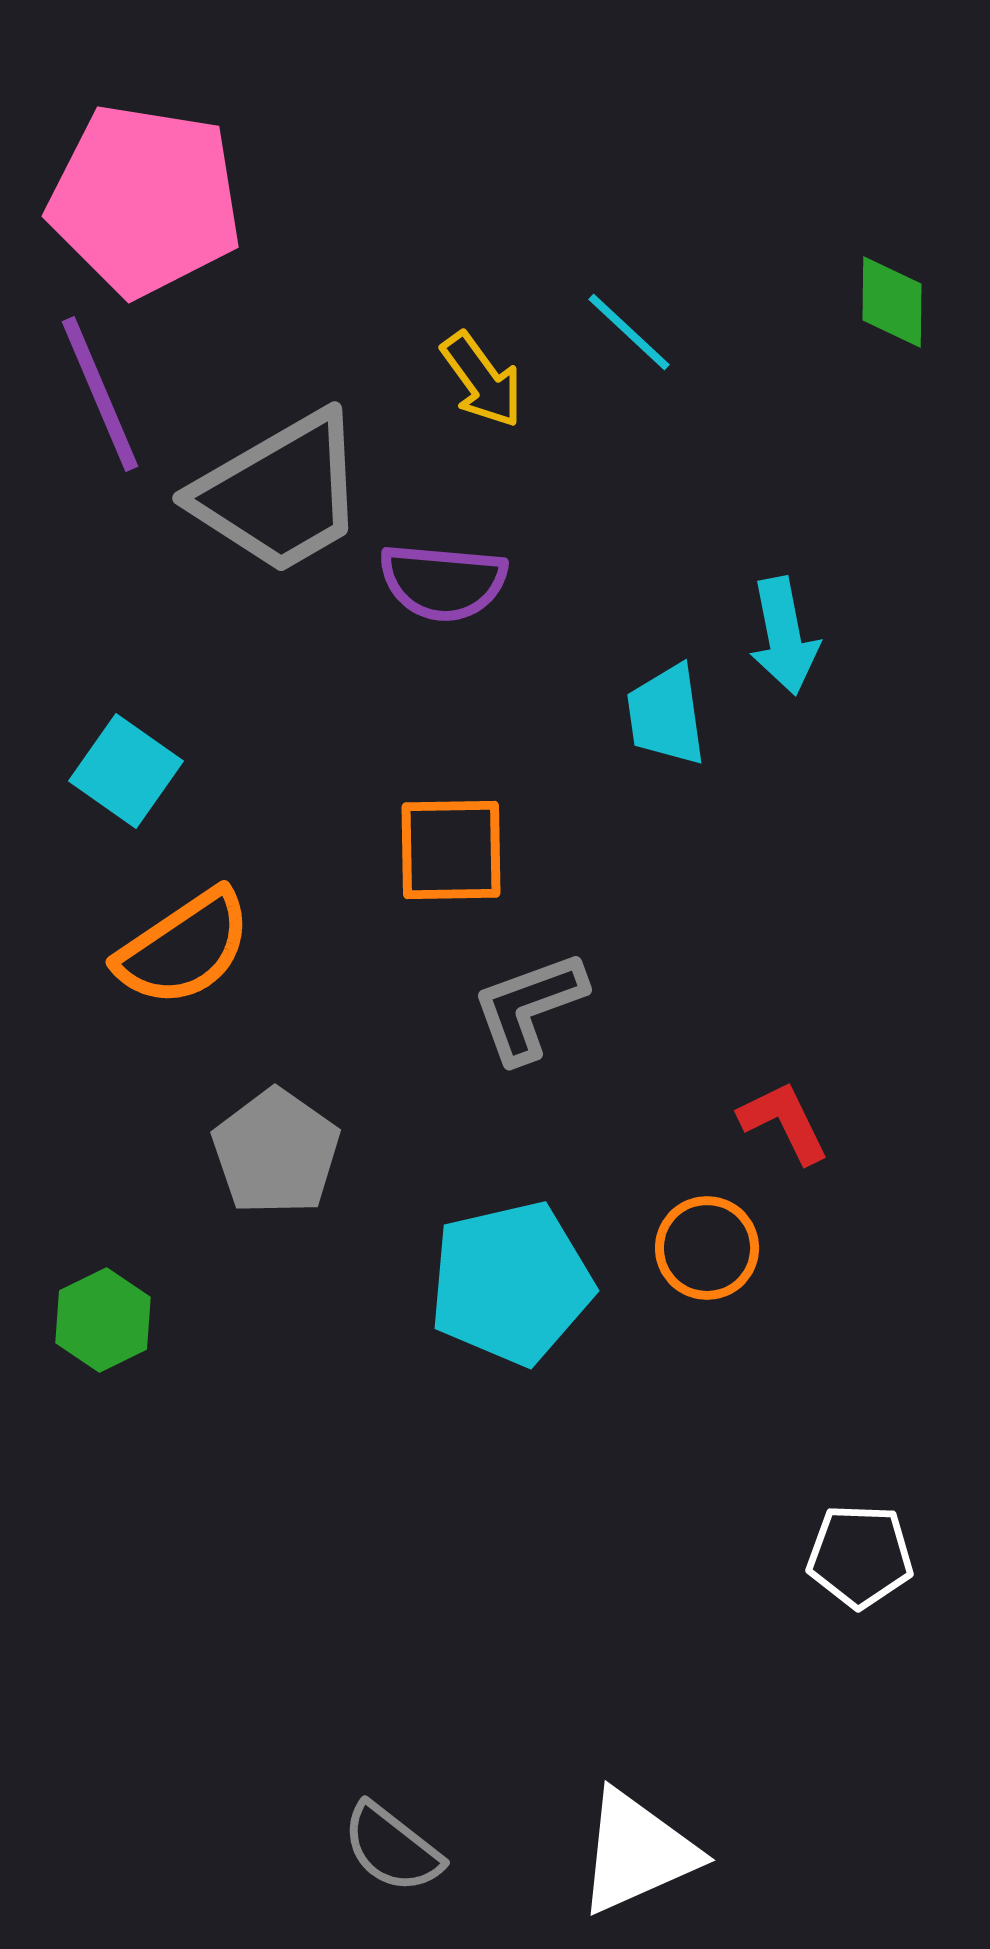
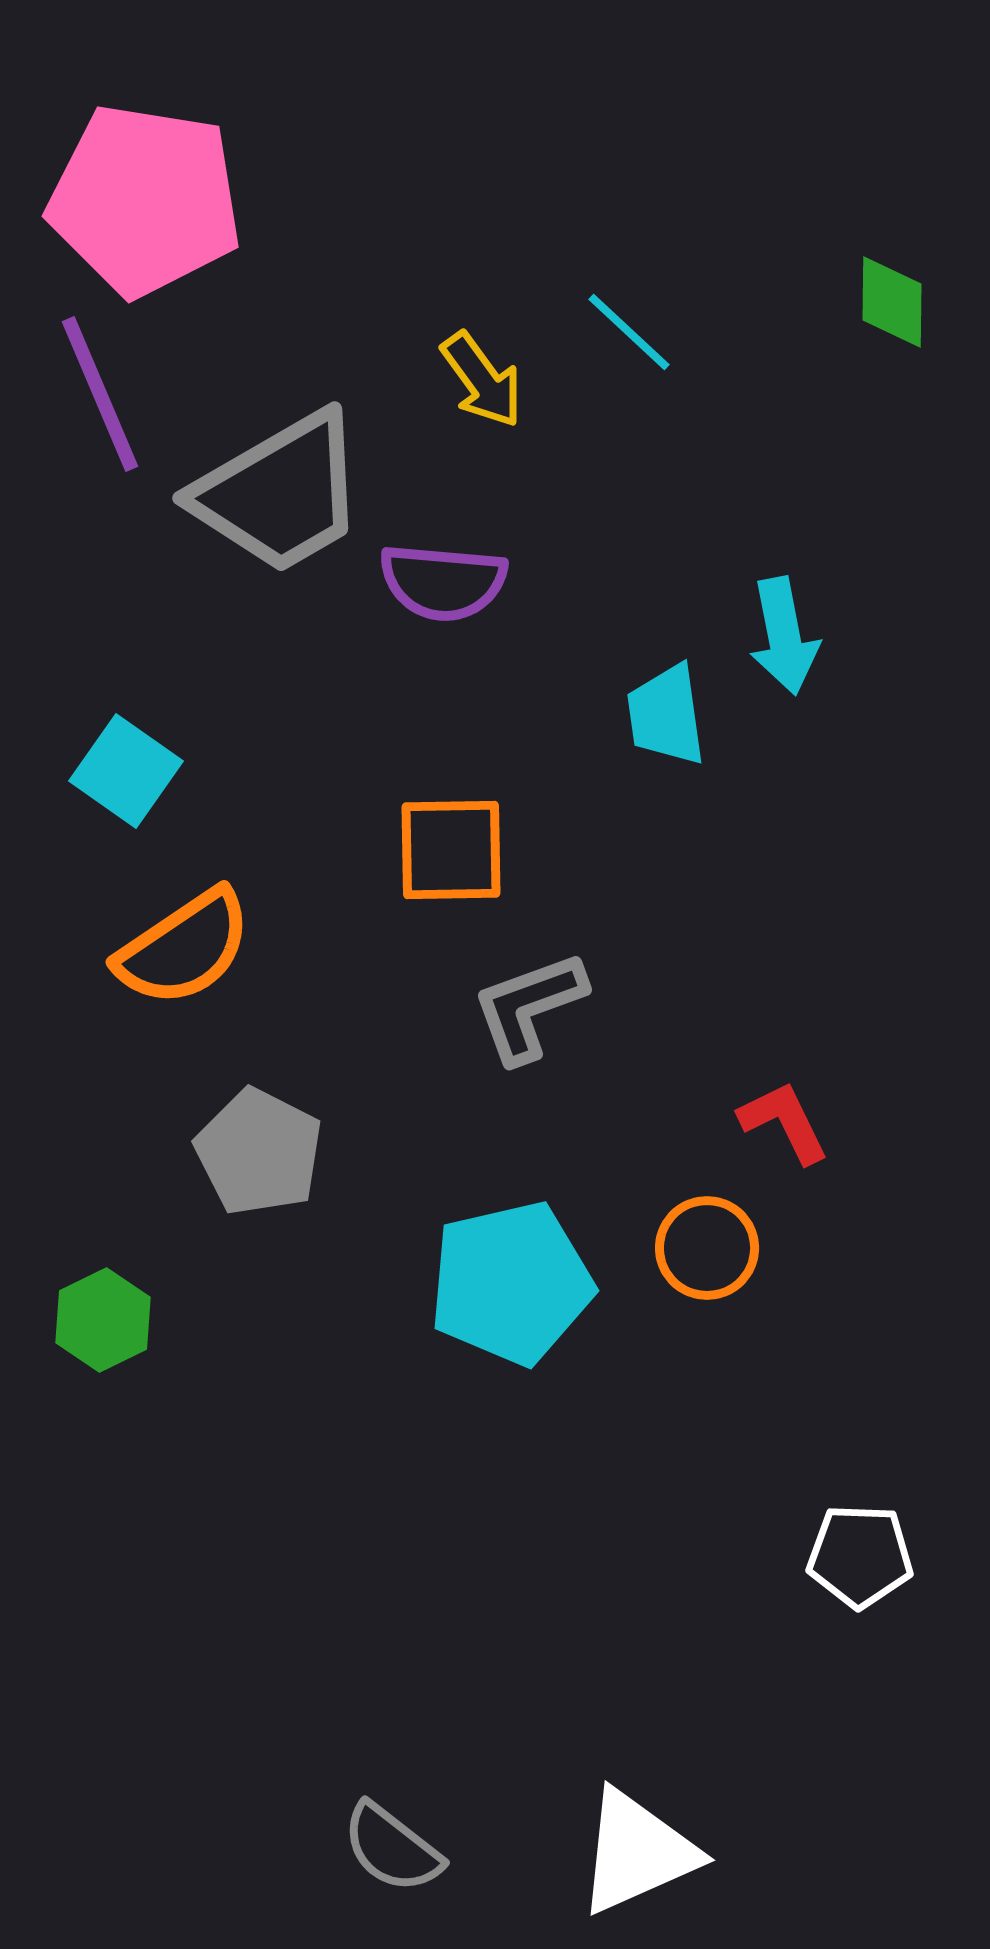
gray pentagon: moved 17 px left; rotated 8 degrees counterclockwise
